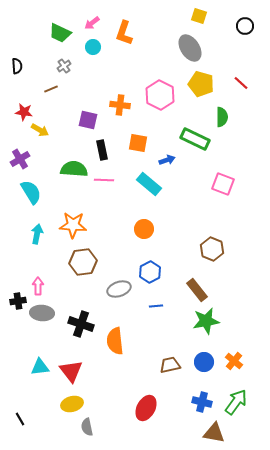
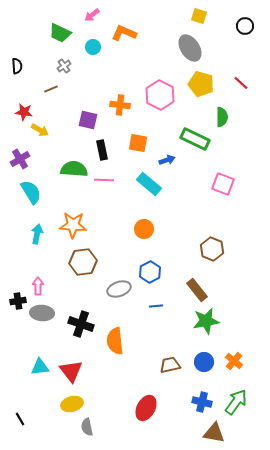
pink arrow at (92, 23): moved 8 px up
orange L-shape at (124, 33): rotated 95 degrees clockwise
